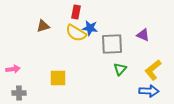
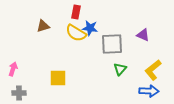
pink arrow: rotated 64 degrees counterclockwise
